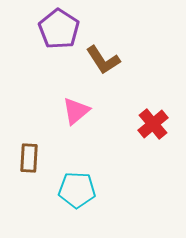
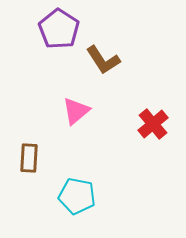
cyan pentagon: moved 6 px down; rotated 9 degrees clockwise
